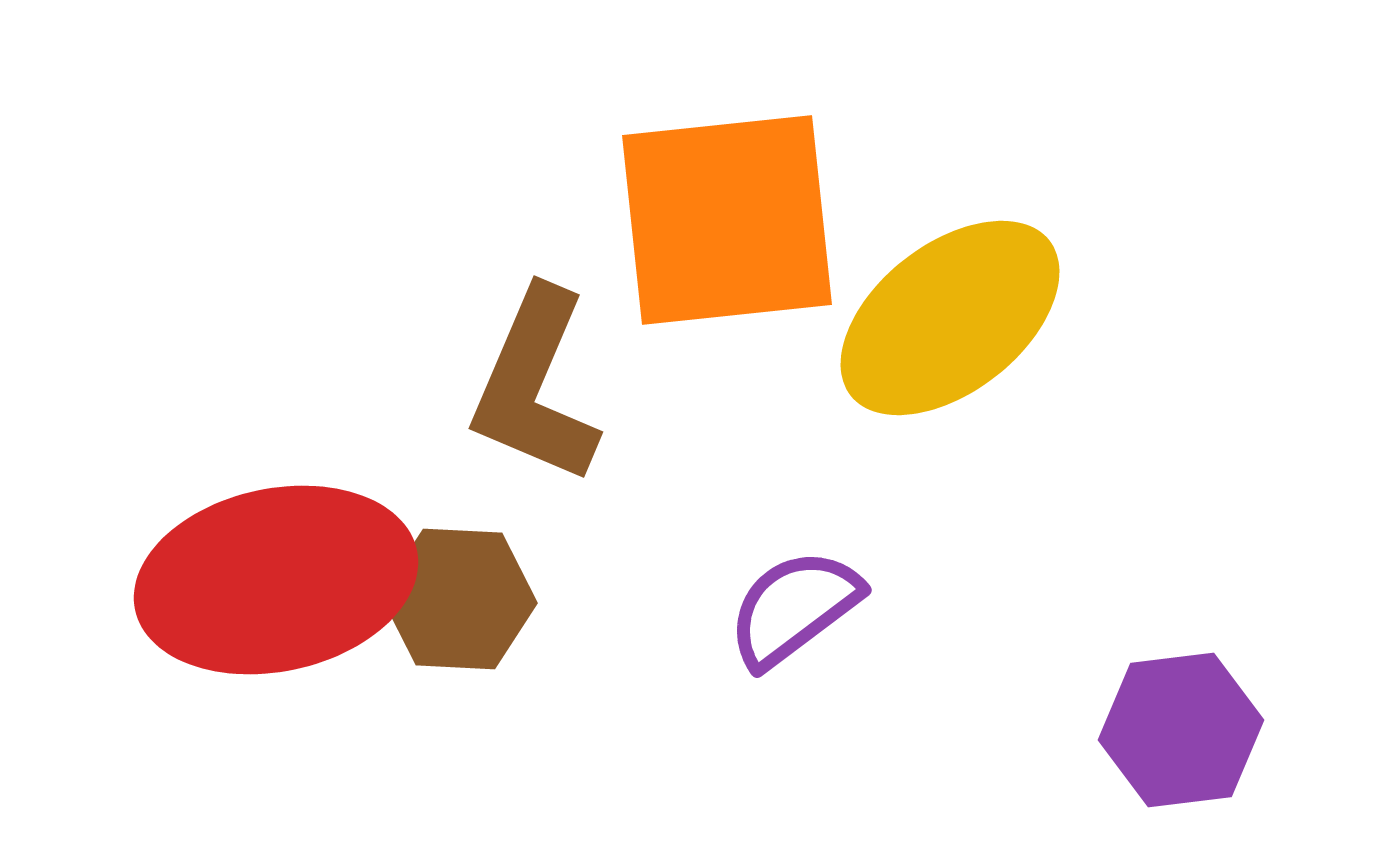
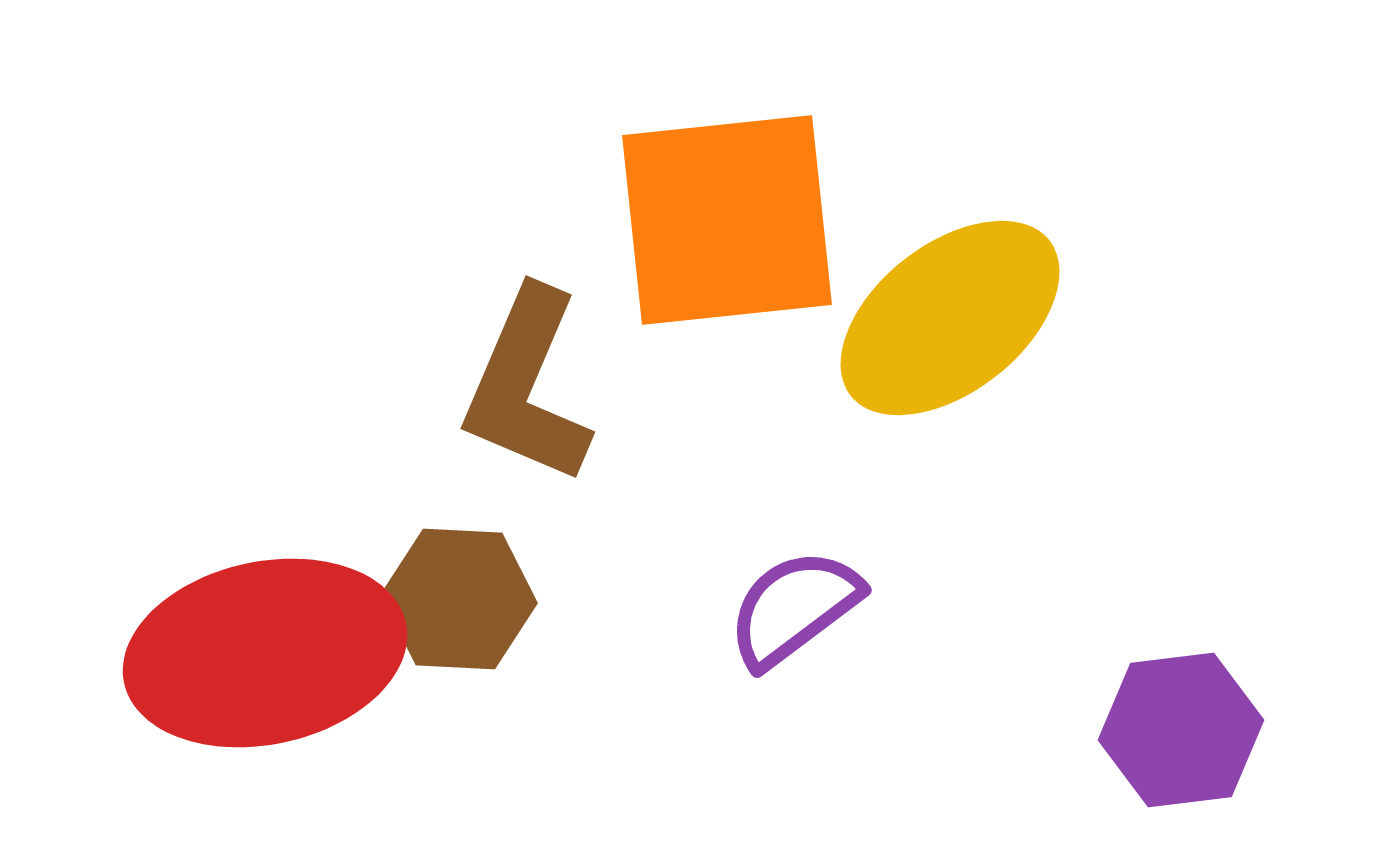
brown L-shape: moved 8 px left
red ellipse: moved 11 px left, 73 px down
